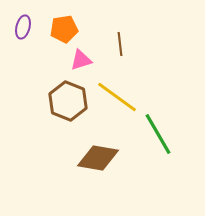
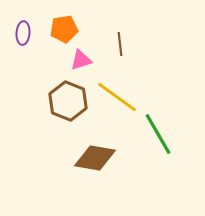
purple ellipse: moved 6 px down; rotated 10 degrees counterclockwise
brown diamond: moved 3 px left
